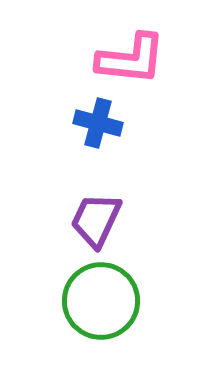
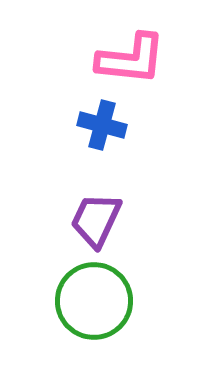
blue cross: moved 4 px right, 2 px down
green circle: moved 7 px left
